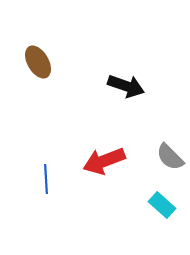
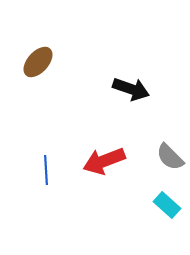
brown ellipse: rotated 72 degrees clockwise
black arrow: moved 5 px right, 3 px down
blue line: moved 9 px up
cyan rectangle: moved 5 px right
